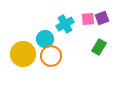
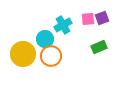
cyan cross: moved 2 px left, 1 px down
green rectangle: rotated 35 degrees clockwise
